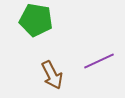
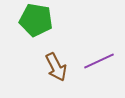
brown arrow: moved 4 px right, 8 px up
